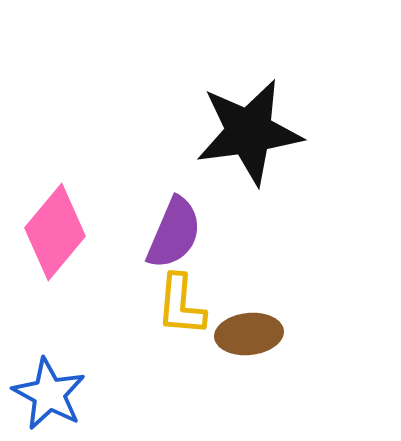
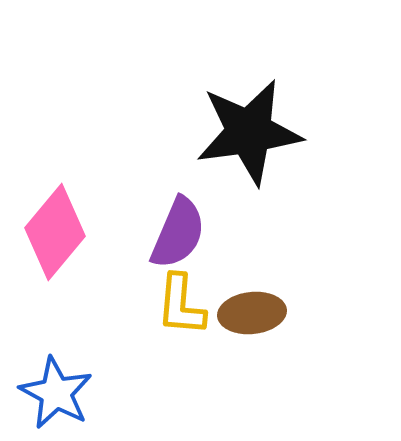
purple semicircle: moved 4 px right
brown ellipse: moved 3 px right, 21 px up
blue star: moved 7 px right, 1 px up
